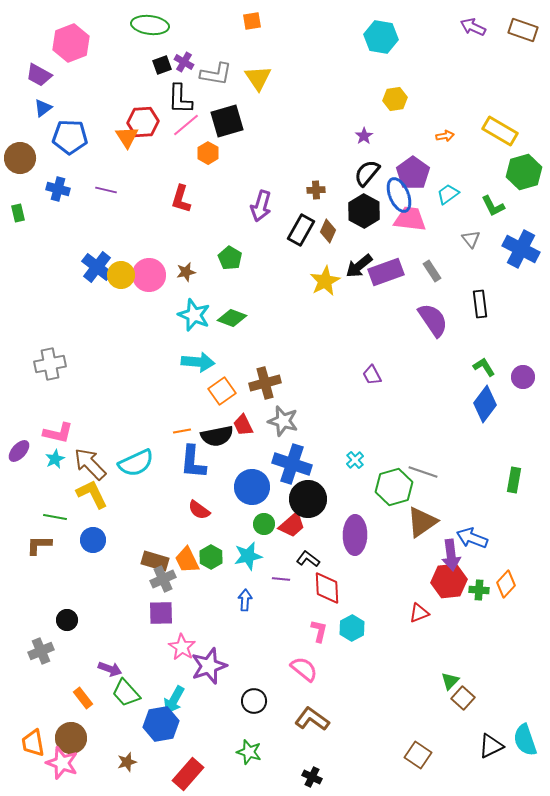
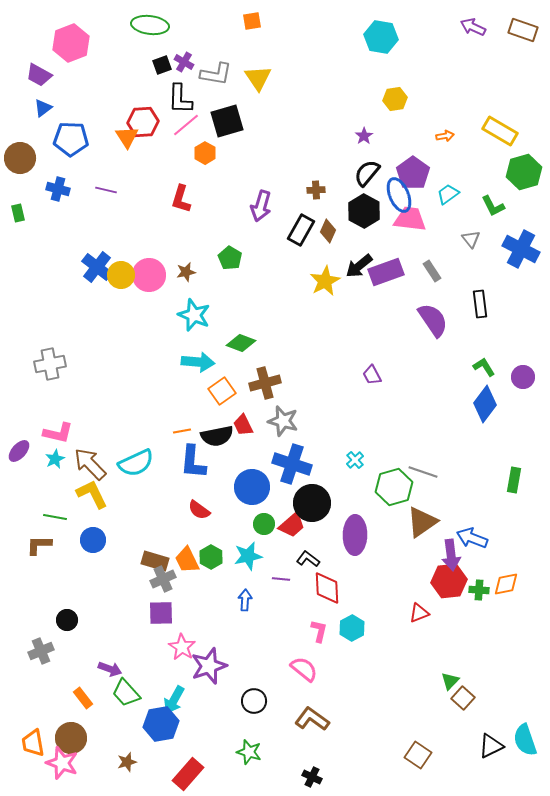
blue pentagon at (70, 137): moved 1 px right, 2 px down
orange hexagon at (208, 153): moved 3 px left
green diamond at (232, 318): moved 9 px right, 25 px down
black circle at (308, 499): moved 4 px right, 4 px down
orange diamond at (506, 584): rotated 36 degrees clockwise
